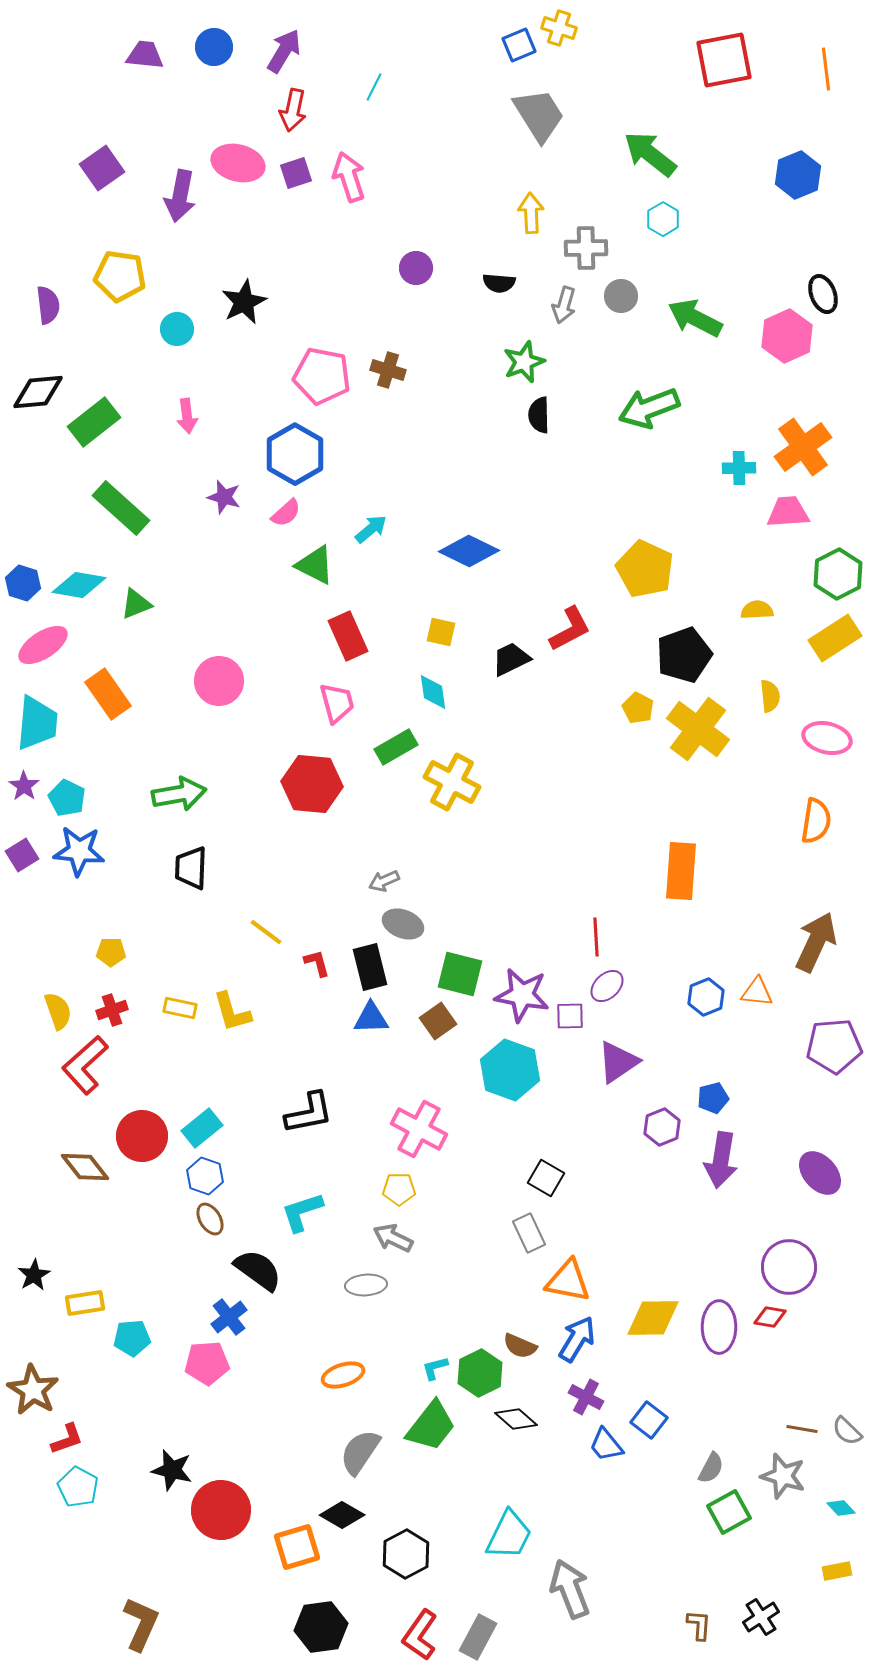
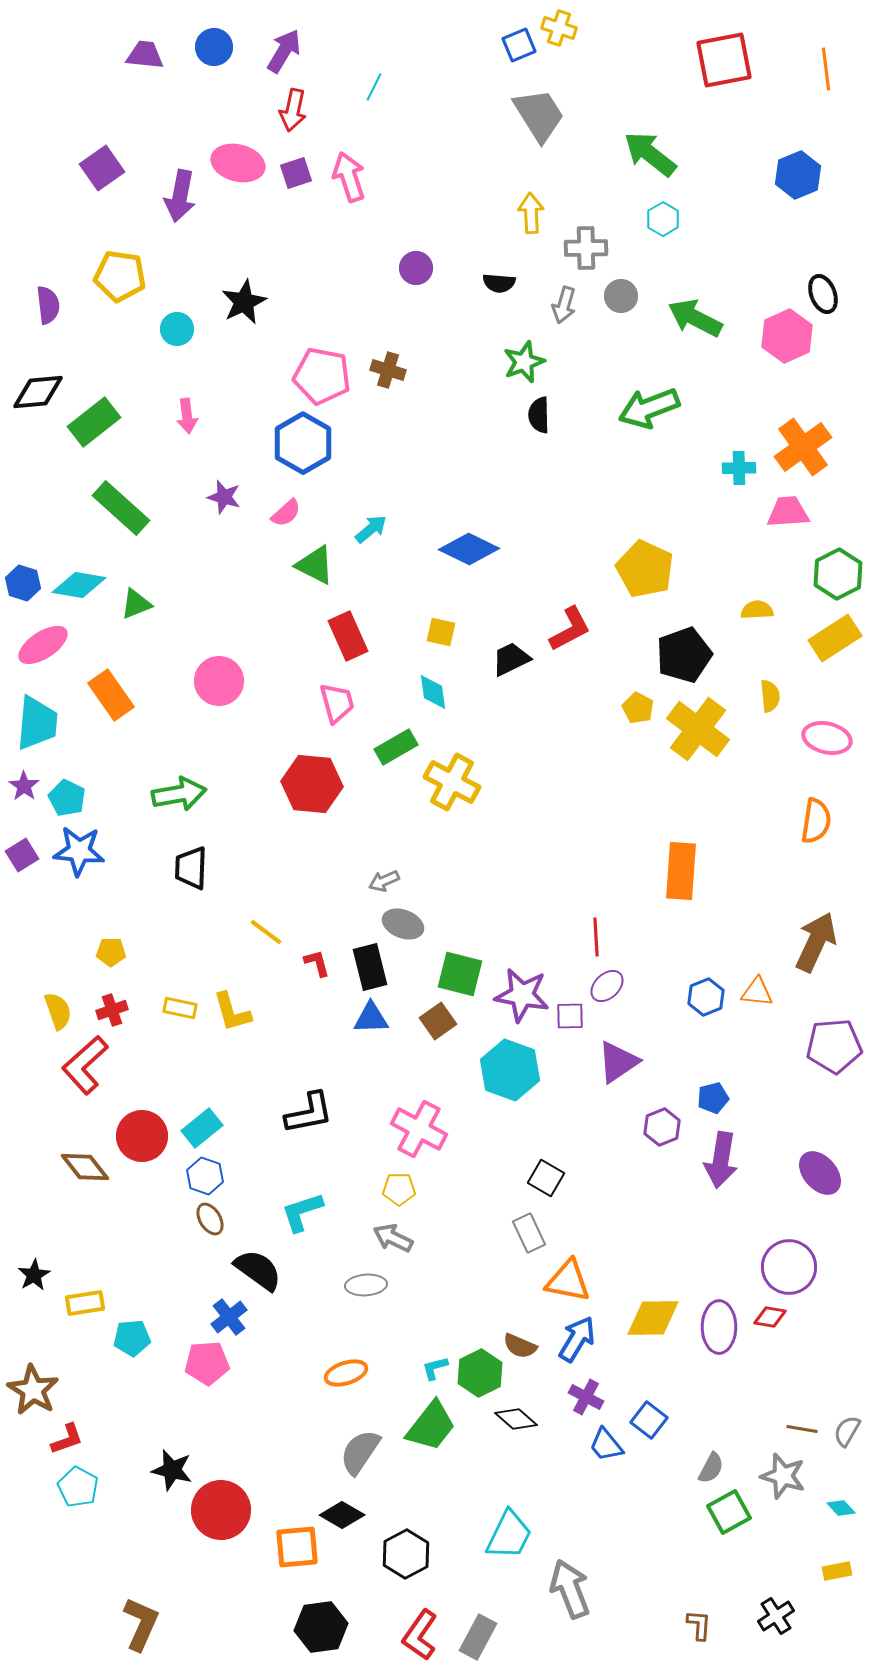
blue hexagon at (295, 454): moved 8 px right, 11 px up
blue diamond at (469, 551): moved 2 px up
orange rectangle at (108, 694): moved 3 px right, 1 px down
orange ellipse at (343, 1375): moved 3 px right, 2 px up
gray semicircle at (847, 1431): rotated 76 degrees clockwise
orange square at (297, 1547): rotated 12 degrees clockwise
black cross at (761, 1617): moved 15 px right, 1 px up
